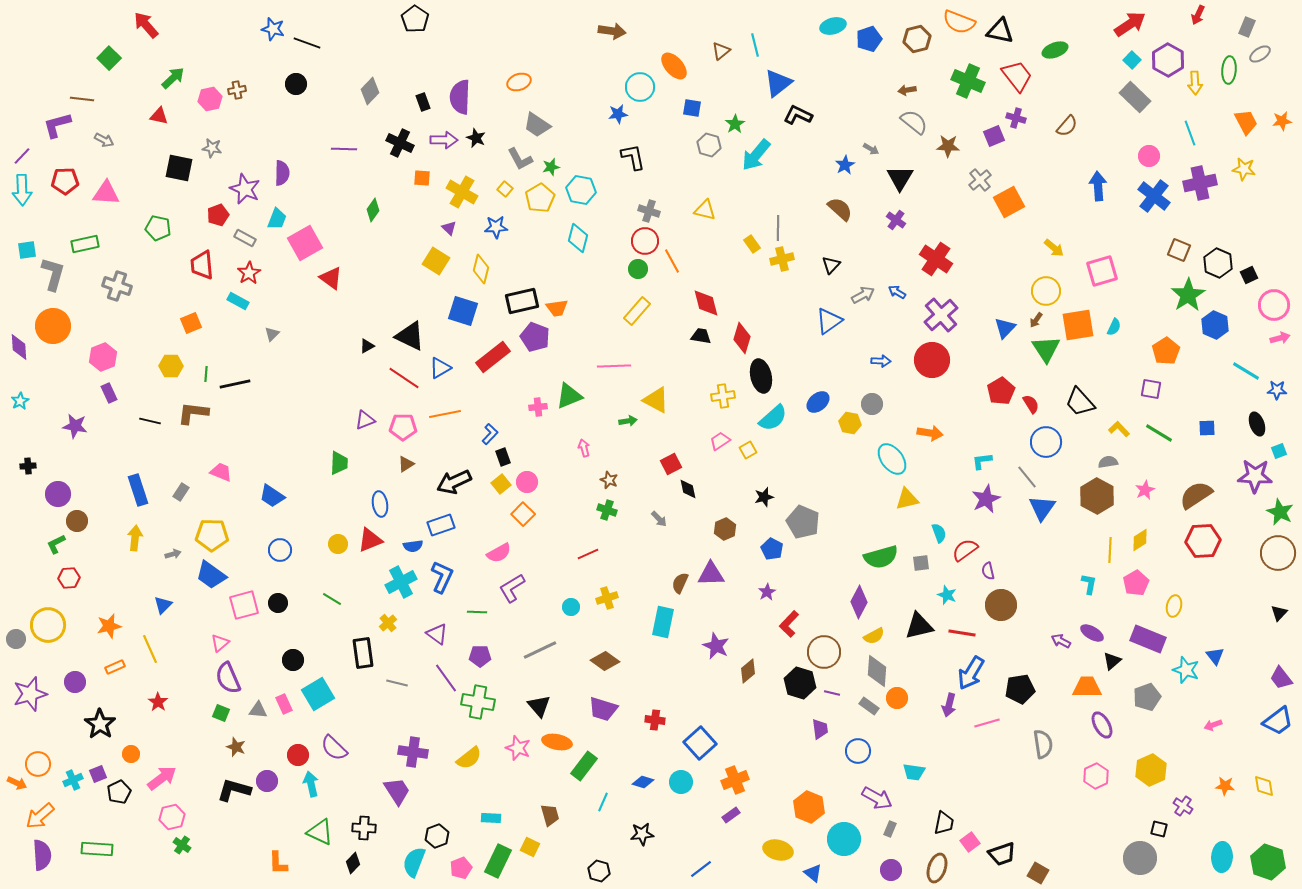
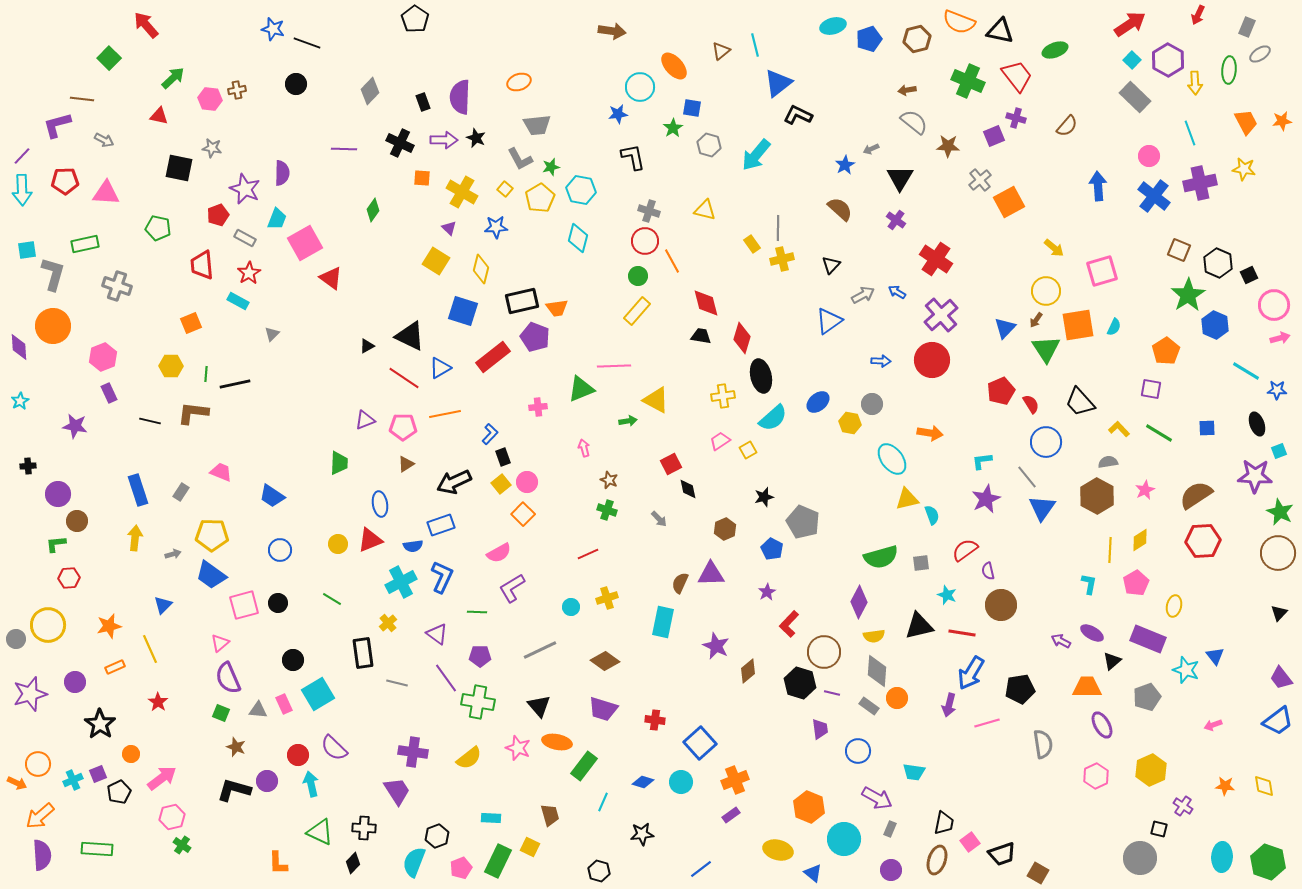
pink hexagon at (210, 99): rotated 20 degrees clockwise
green star at (735, 124): moved 62 px left, 4 px down
gray trapezoid at (537, 125): rotated 40 degrees counterclockwise
gray arrow at (871, 149): rotated 126 degrees clockwise
green circle at (638, 269): moved 7 px down
red pentagon at (1001, 391): rotated 8 degrees clockwise
green triangle at (569, 396): moved 12 px right, 7 px up
cyan semicircle at (939, 533): moved 7 px left, 18 px up
green L-shape at (56, 544): rotated 20 degrees clockwise
yellow semicircle at (874, 636): rotated 20 degrees clockwise
brown ellipse at (937, 868): moved 8 px up
